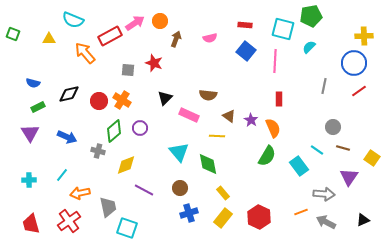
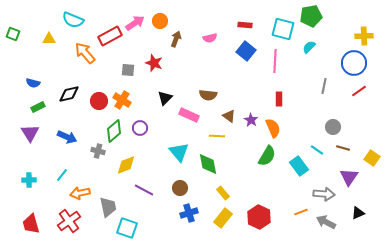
black triangle at (363, 220): moved 5 px left, 7 px up
